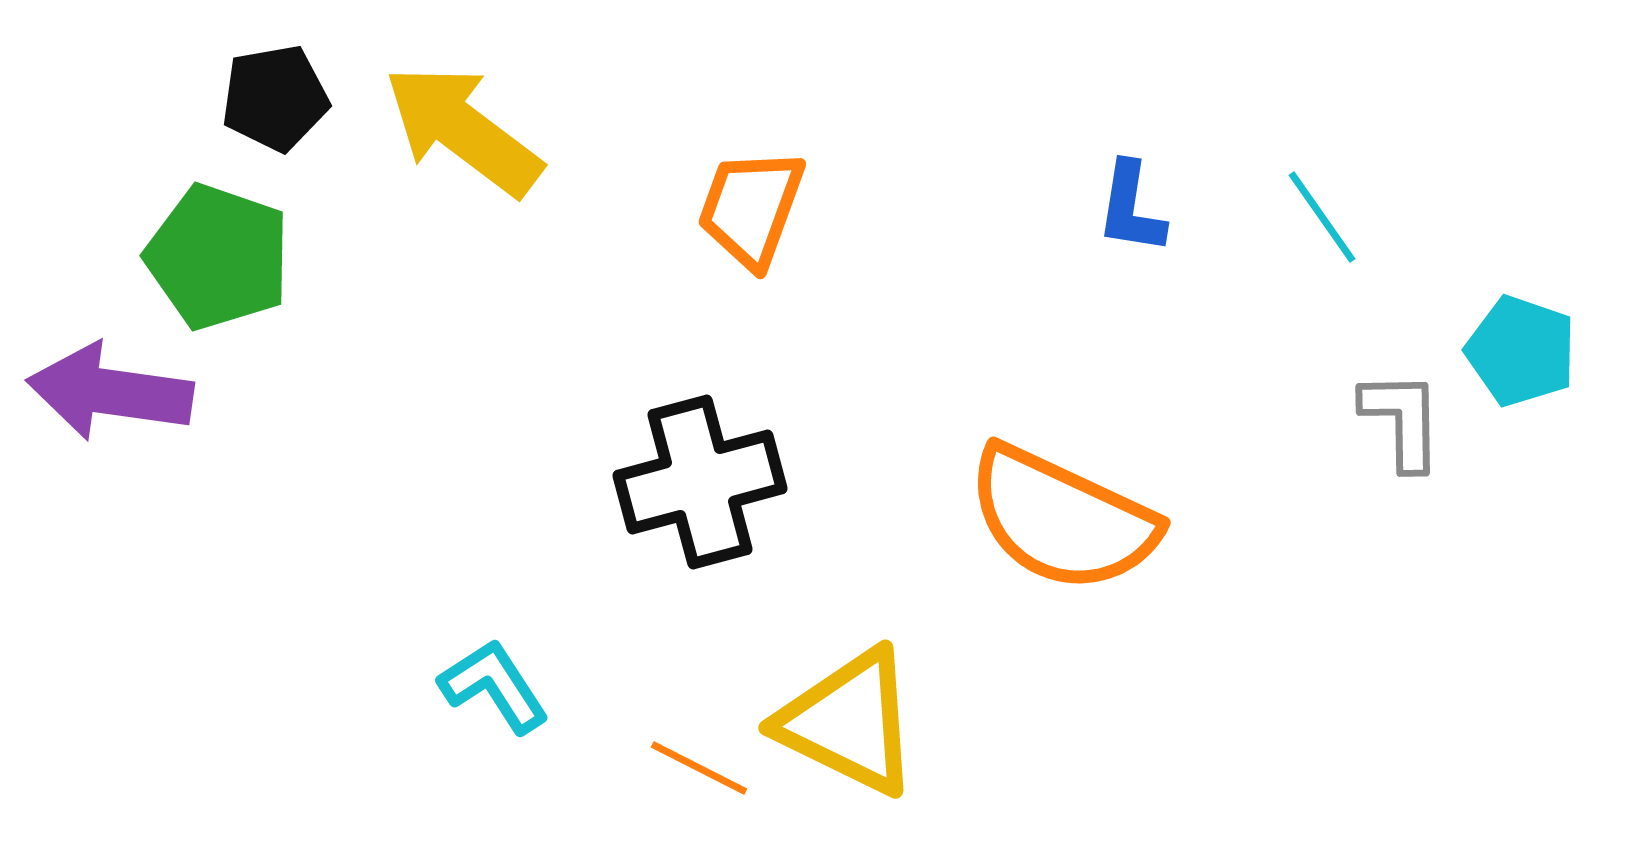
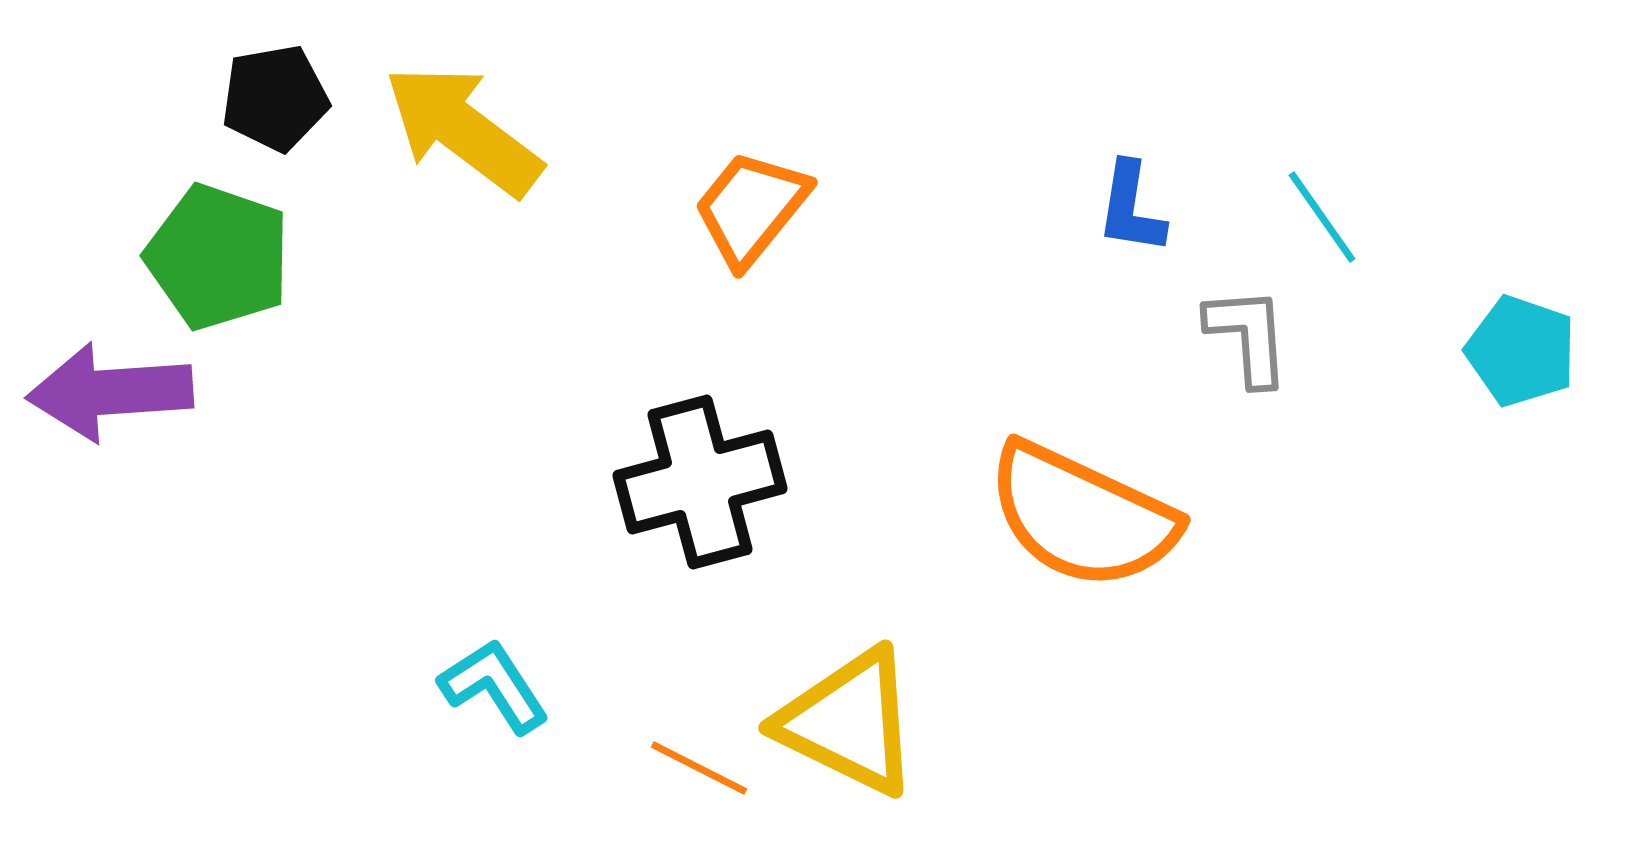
orange trapezoid: rotated 19 degrees clockwise
purple arrow: rotated 12 degrees counterclockwise
gray L-shape: moved 154 px left, 84 px up; rotated 3 degrees counterclockwise
orange semicircle: moved 20 px right, 3 px up
